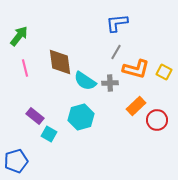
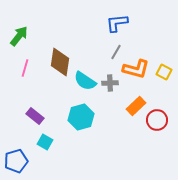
brown diamond: rotated 16 degrees clockwise
pink line: rotated 30 degrees clockwise
cyan square: moved 4 px left, 8 px down
